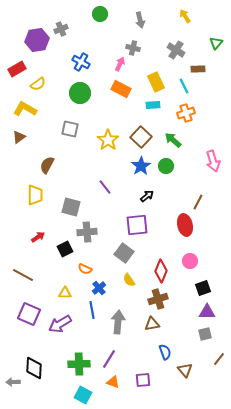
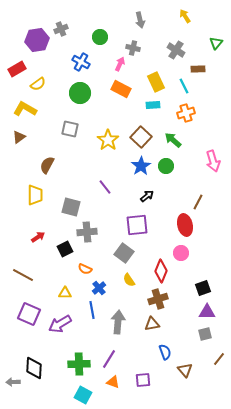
green circle at (100, 14): moved 23 px down
pink circle at (190, 261): moved 9 px left, 8 px up
